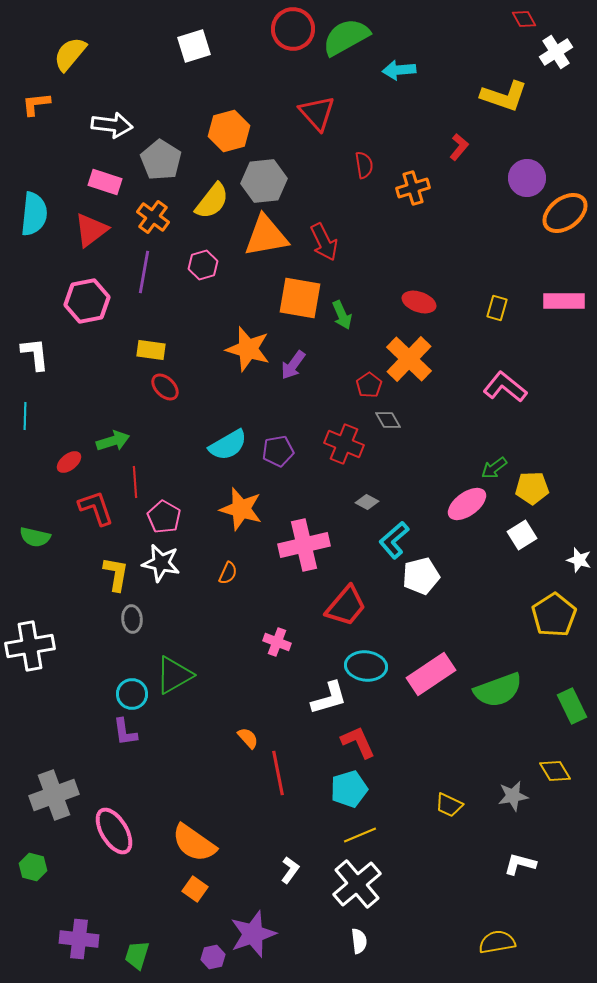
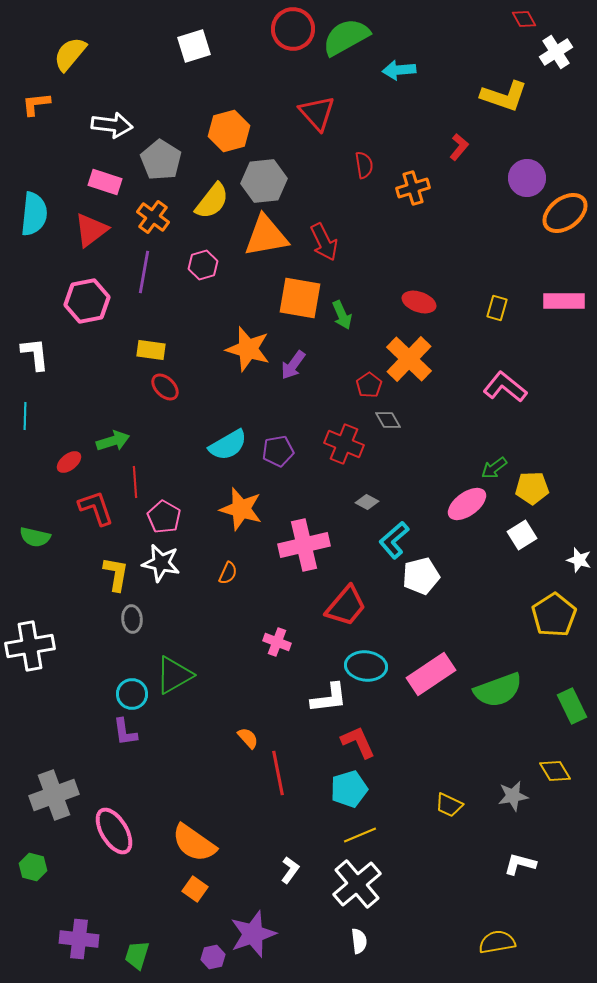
white L-shape at (329, 698): rotated 9 degrees clockwise
